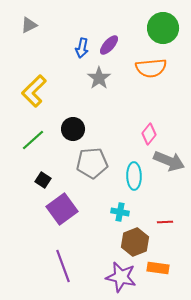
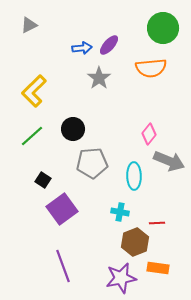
blue arrow: rotated 108 degrees counterclockwise
green line: moved 1 px left, 4 px up
red line: moved 8 px left, 1 px down
purple star: moved 1 px down; rotated 24 degrees counterclockwise
